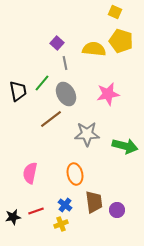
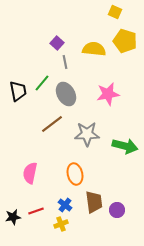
yellow pentagon: moved 4 px right
gray line: moved 1 px up
brown line: moved 1 px right, 5 px down
